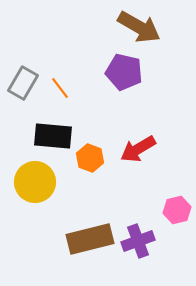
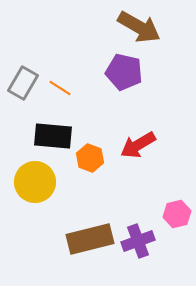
orange line: rotated 20 degrees counterclockwise
red arrow: moved 4 px up
pink hexagon: moved 4 px down
